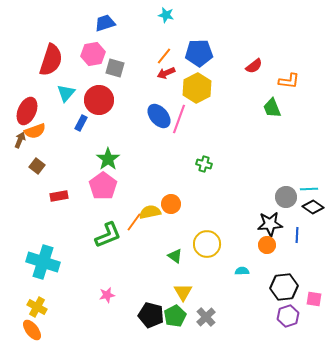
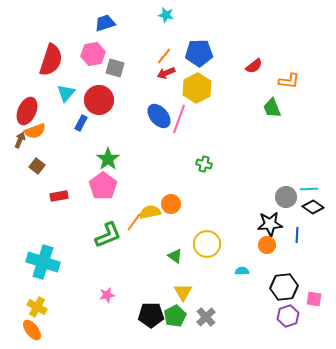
black pentagon at (151, 315): rotated 15 degrees counterclockwise
